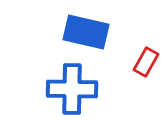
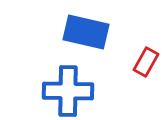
blue cross: moved 4 px left, 2 px down
